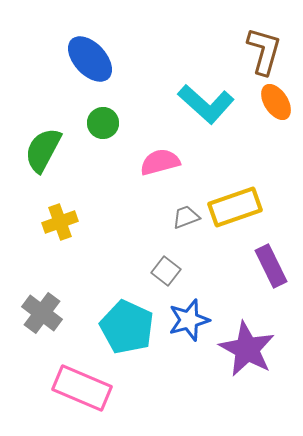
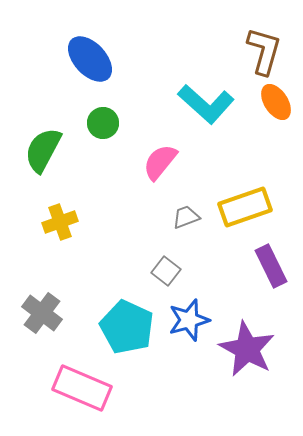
pink semicircle: rotated 36 degrees counterclockwise
yellow rectangle: moved 10 px right
